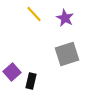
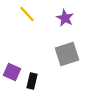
yellow line: moved 7 px left
purple square: rotated 24 degrees counterclockwise
black rectangle: moved 1 px right
